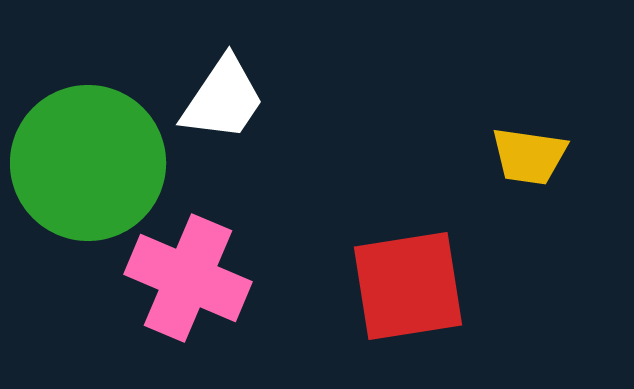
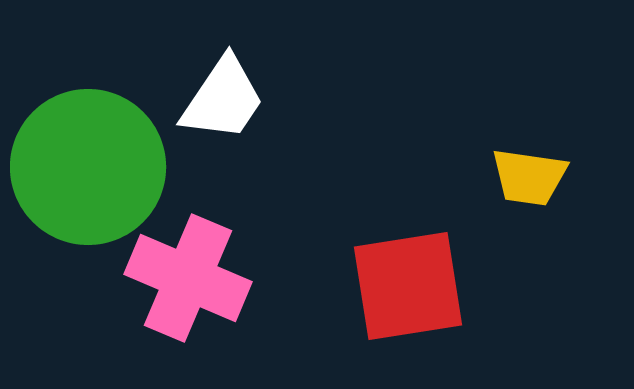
yellow trapezoid: moved 21 px down
green circle: moved 4 px down
